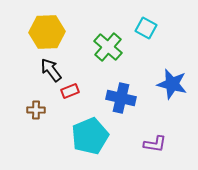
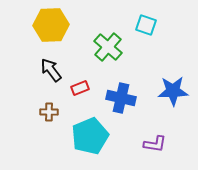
cyan square: moved 3 px up; rotated 10 degrees counterclockwise
yellow hexagon: moved 4 px right, 7 px up
blue star: moved 1 px right, 7 px down; rotated 16 degrees counterclockwise
red rectangle: moved 10 px right, 3 px up
brown cross: moved 13 px right, 2 px down
